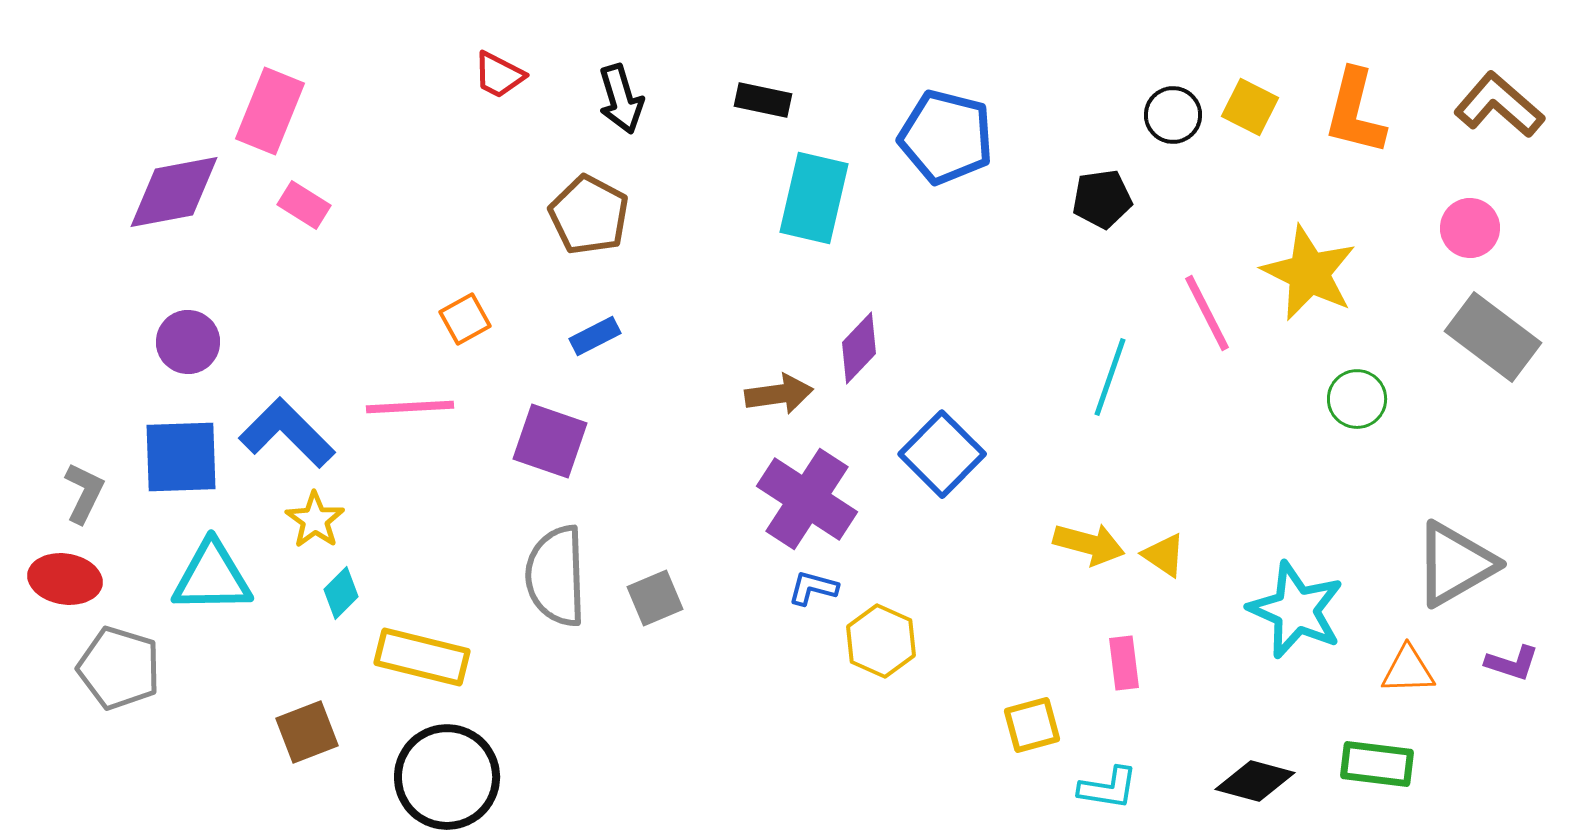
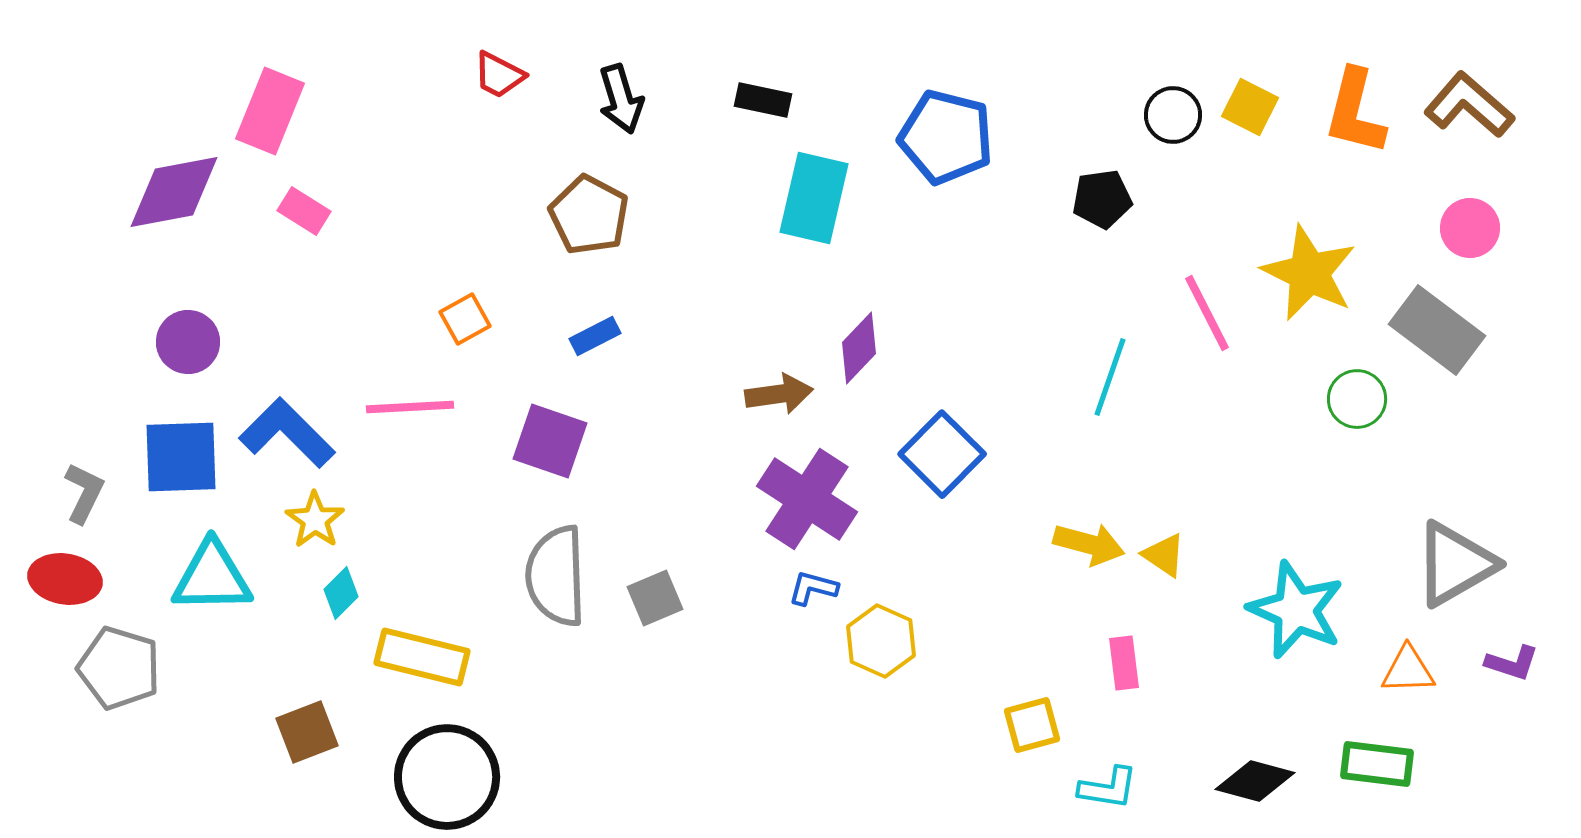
brown L-shape at (1499, 105): moved 30 px left
pink rectangle at (304, 205): moved 6 px down
gray rectangle at (1493, 337): moved 56 px left, 7 px up
